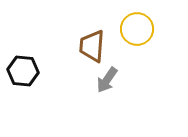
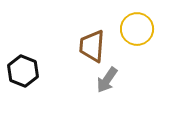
black hexagon: rotated 16 degrees clockwise
